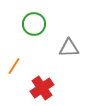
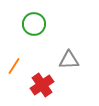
gray triangle: moved 12 px down
red cross: moved 3 px up
